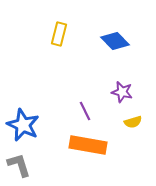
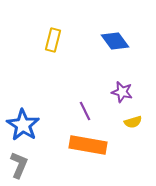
yellow rectangle: moved 6 px left, 6 px down
blue diamond: rotated 8 degrees clockwise
blue star: rotated 8 degrees clockwise
gray L-shape: rotated 40 degrees clockwise
